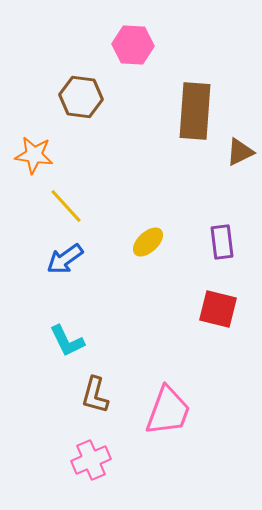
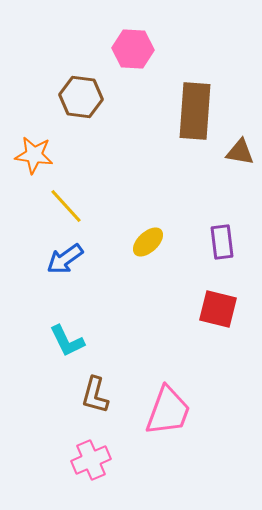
pink hexagon: moved 4 px down
brown triangle: rotated 36 degrees clockwise
